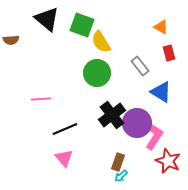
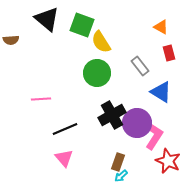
black cross: rotated 8 degrees clockwise
